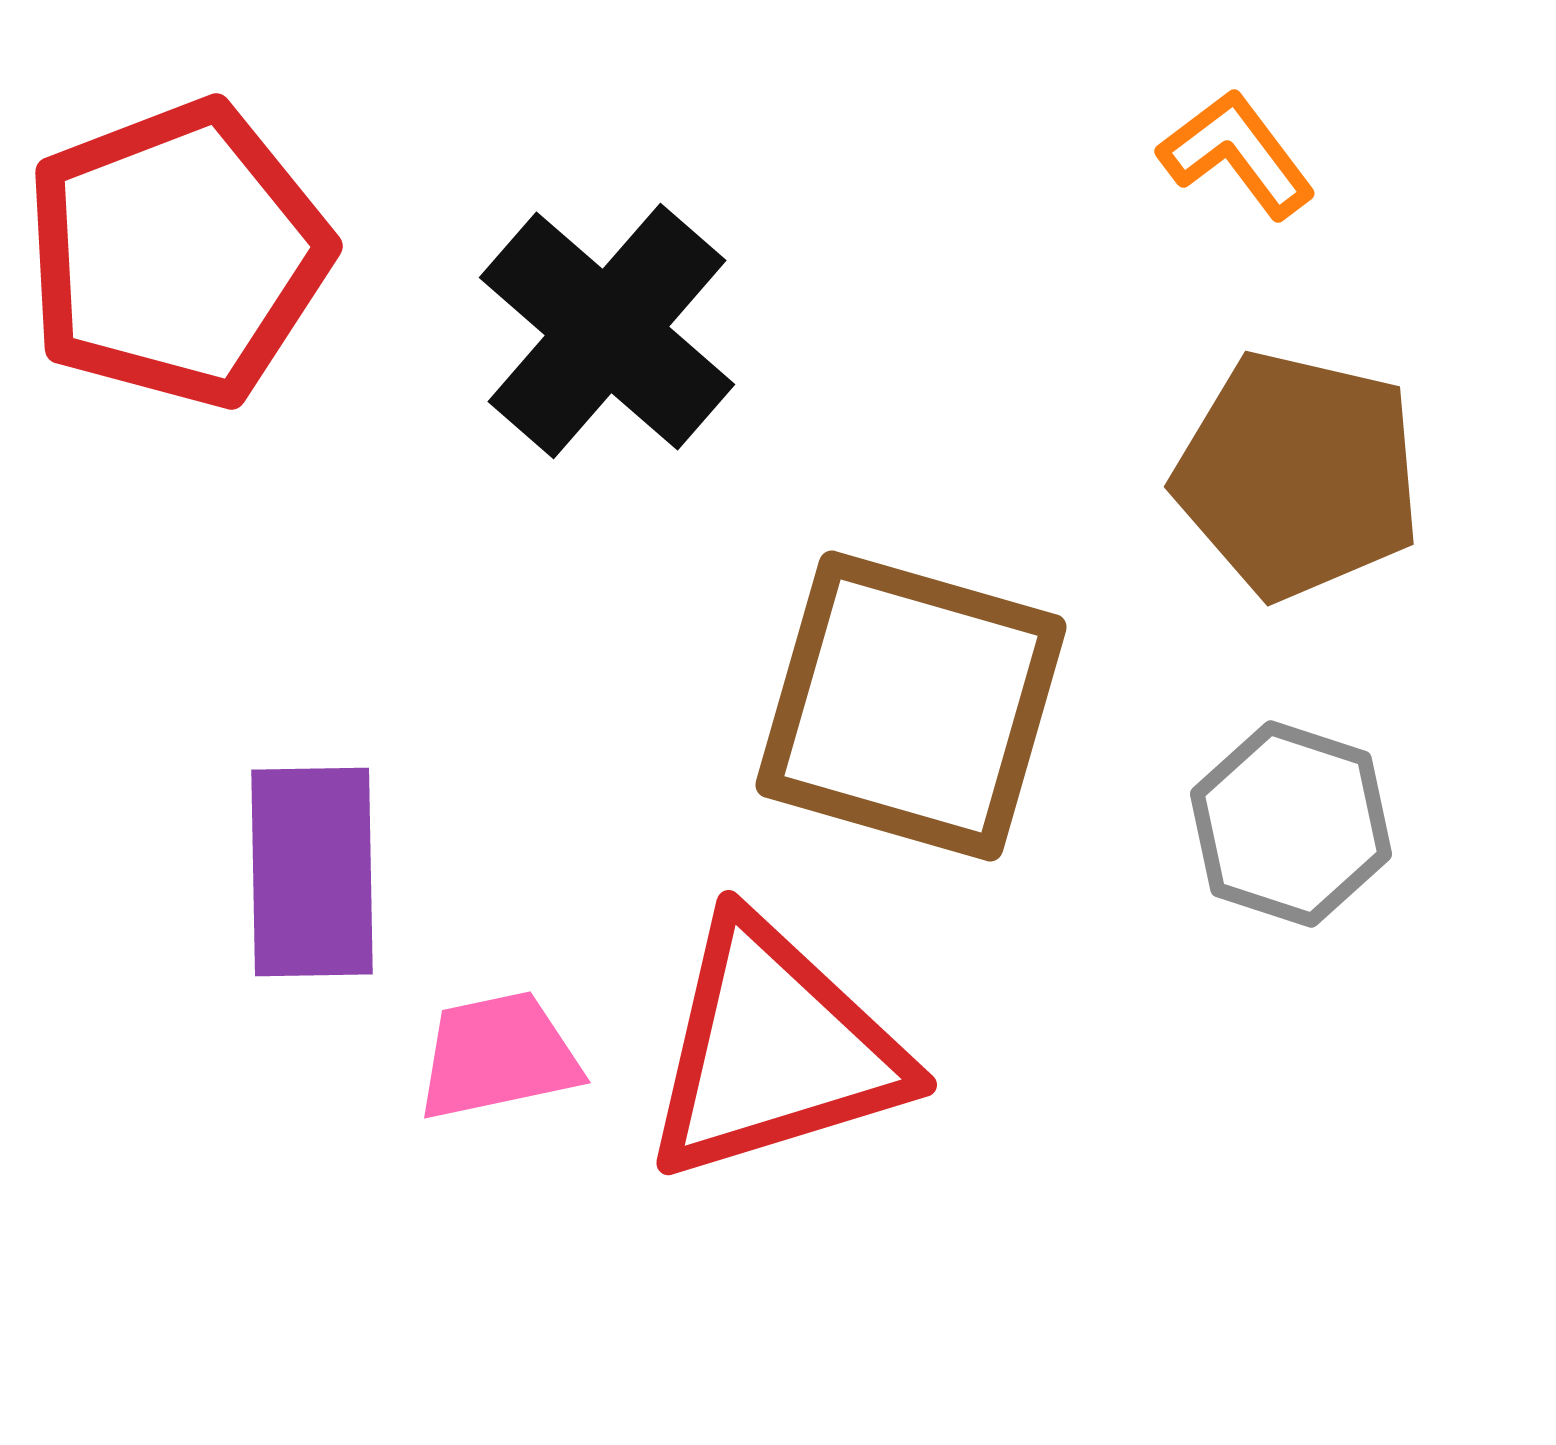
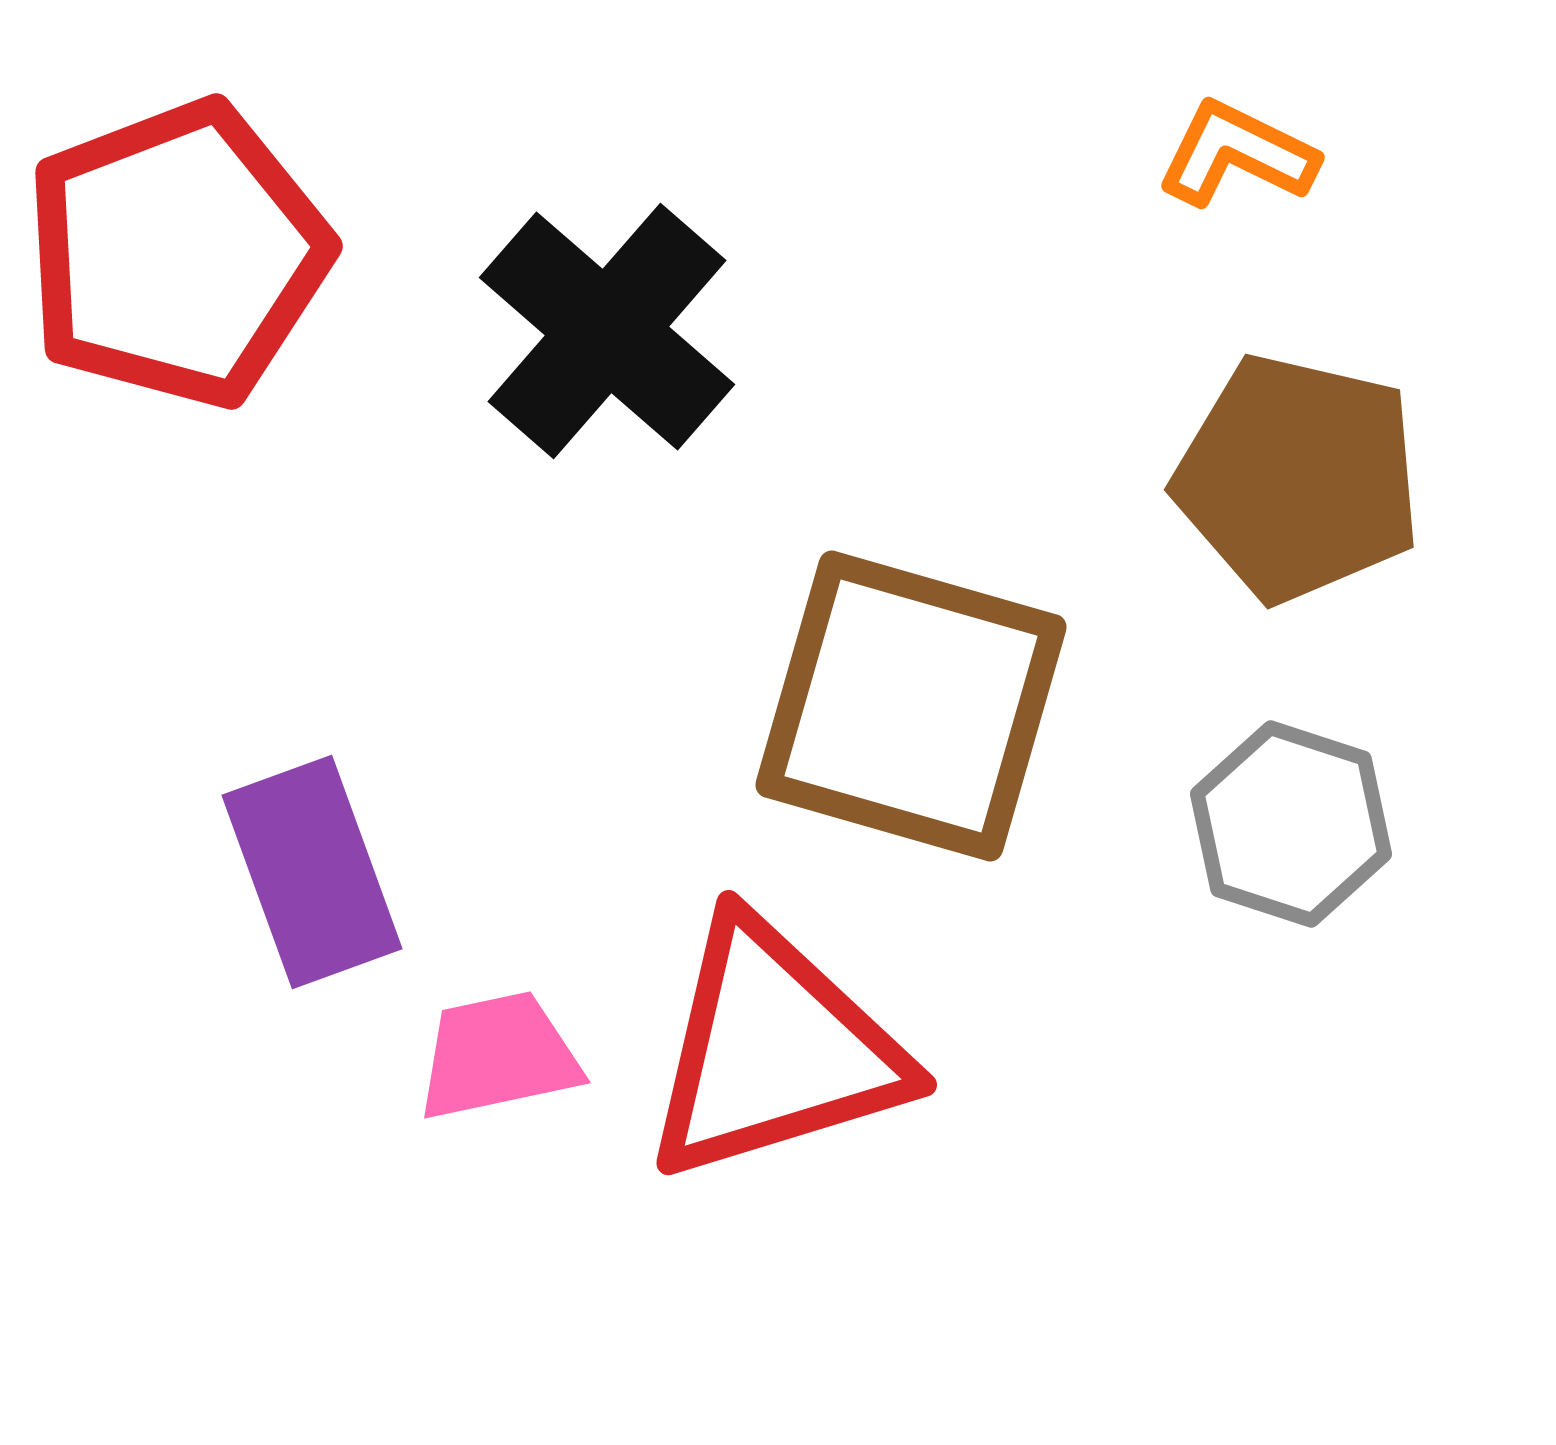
orange L-shape: rotated 27 degrees counterclockwise
brown pentagon: moved 3 px down
purple rectangle: rotated 19 degrees counterclockwise
